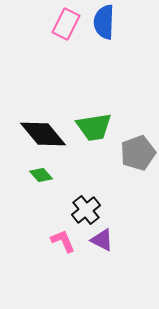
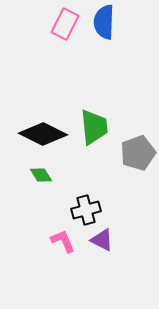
pink rectangle: moved 1 px left
green trapezoid: rotated 87 degrees counterclockwise
black diamond: rotated 24 degrees counterclockwise
green diamond: rotated 10 degrees clockwise
black cross: rotated 24 degrees clockwise
